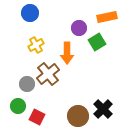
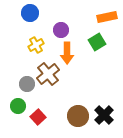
purple circle: moved 18 px left, 2 px down
black cross: moved 1 px right, 6 px down
red square: moved 1 px right; rotated 21 degrees clockwise
